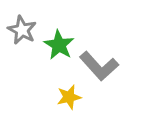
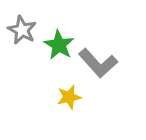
gray L-shape: moved 1 px left, 3 px up
